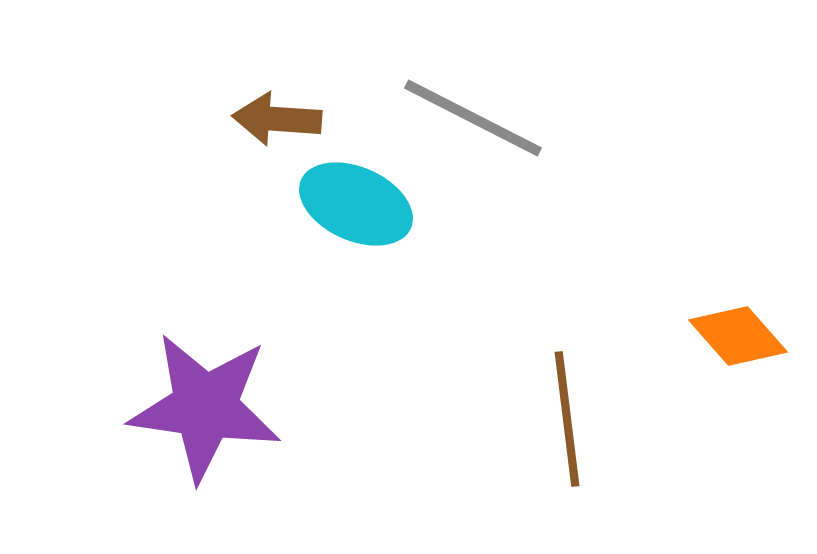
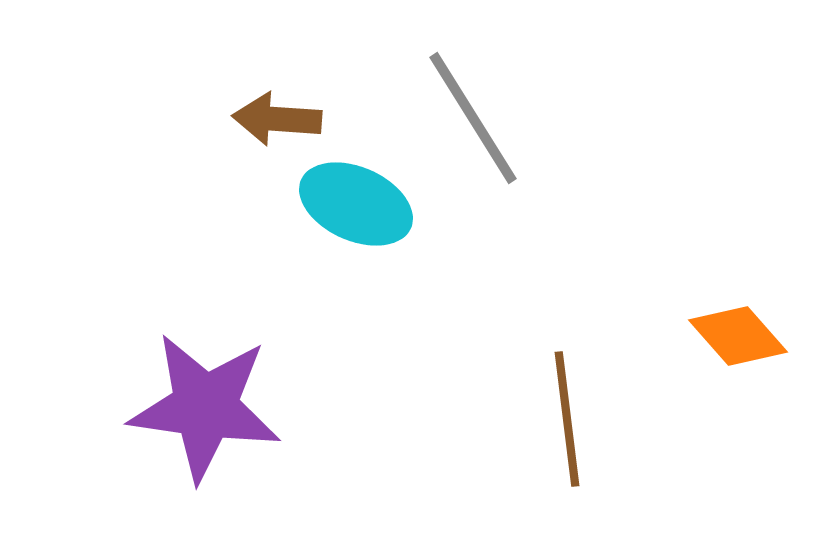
gray line: rotated 31 degrees clockwise
